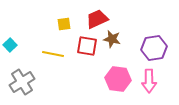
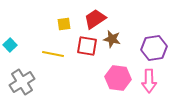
red trapezoid: moved 2 px left; rotated 10 degrees counterclockwise
pink hexagon: moved 1 px up
